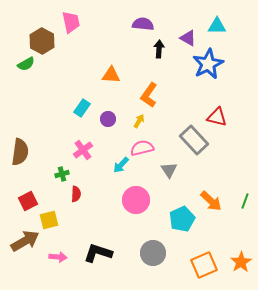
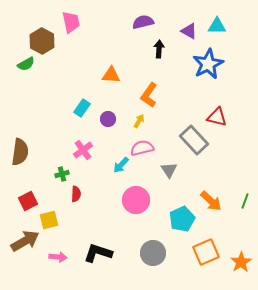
purple semicircle: moved 2 px up; rotated 20 degrees counterclockwise
purple triangle: moved 1 px right, 7 px up
orange square: moved 2 px right, 13 px up
